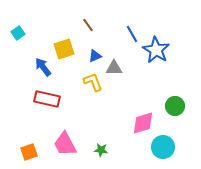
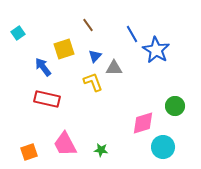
blue triangle: rotated 24 degrees counterclockwise
